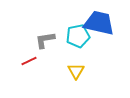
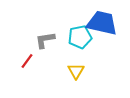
blue trapezoid: moved 3 px right
cyan pentagon: moved 2 px right, 1 px down
red line: moved 2 px left; rotated 28 degrees counterclockwise
